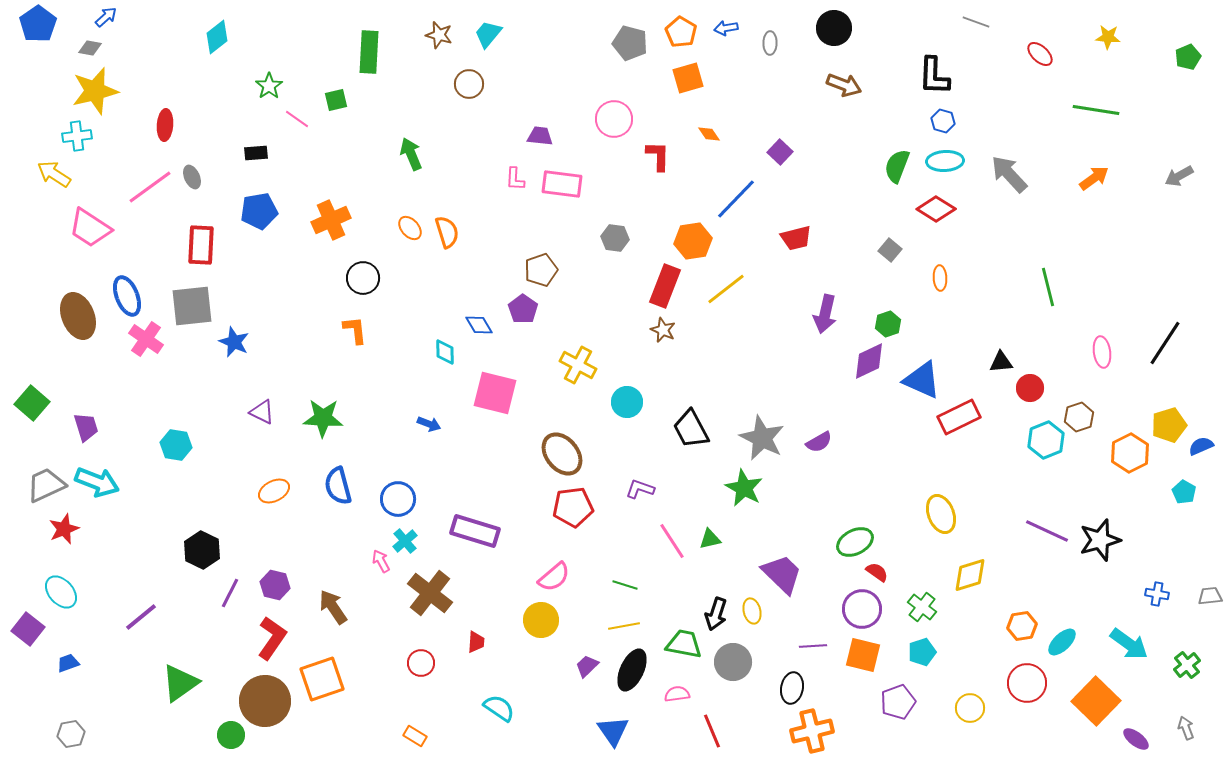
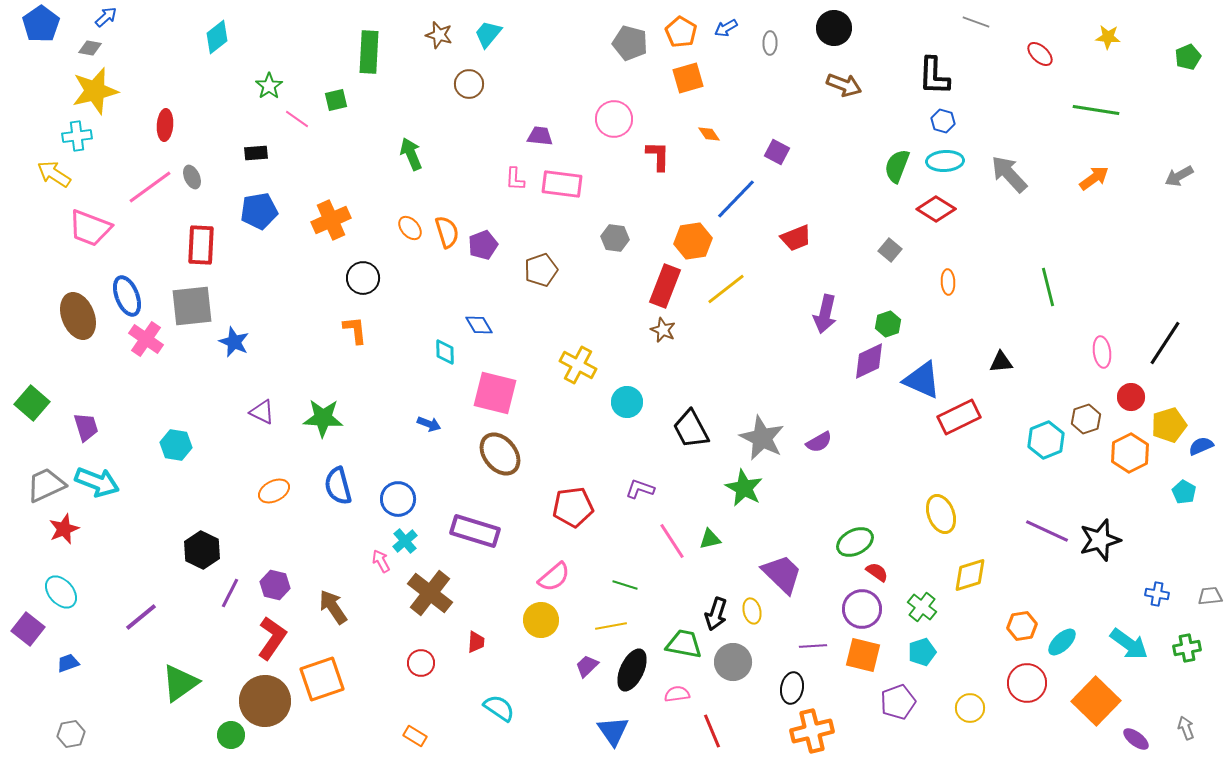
blue pentagon at (38, 24): moved 3 px right
blue arrow at (726, 28): rotated 20 degrees counterclockwise
purple square at (780, 152): moved 3 px left; rotated 15 degrees counterclockwise
pink trapezoid at (90, 228): rotated 12 degrees counterclockwise
red trapezoid at (796, 238): rotated 8 degrees counterclockwise
orange ellipse at (940, 278): moved 8 px right, 4 px down
purple pentagon at (523, 309): moved 40 px left, 64 px up; rotated 16 degrees clockwise
red circle at (1030, 388): moved 101 px right, 9 px down
brown hexagon at (1079, 417): moved 7 px right, 2 px down
brown ellipse at (562, 454): moved 62 px left
yellow line at (624, 626): moved 13 px left
green cross at (1187, 665): moved 17 px up; rotated 28 degrees clockwise
